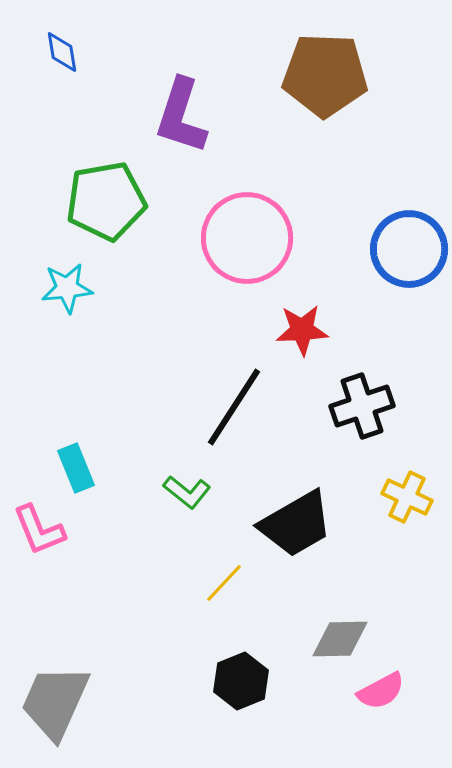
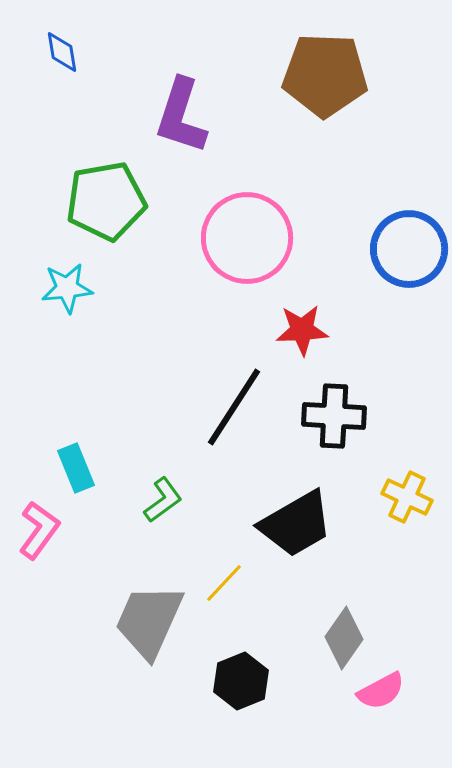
black cross: moved 28 px left, 10 px down; rotated 22 degrees clockwise
green L-shape: moved 24 px left, 8 px down; rotated 75 degrees counterclockwise
pink L-shape: rotated 122 degrees counterclockwise
gray diamond: moved 4 px right, 1 px up; rotated 54 degrees counterclockwise
gray trapezoid: moved 94 px right, 81 px up
